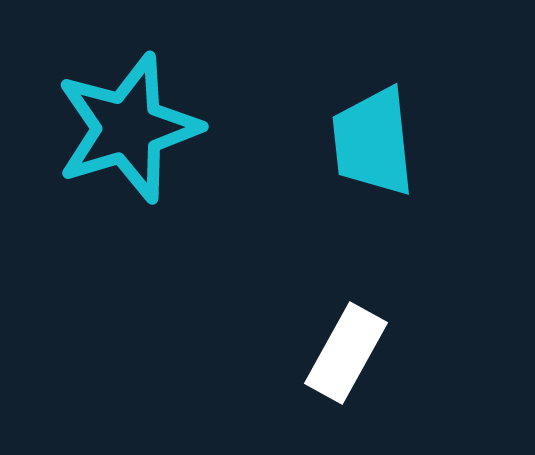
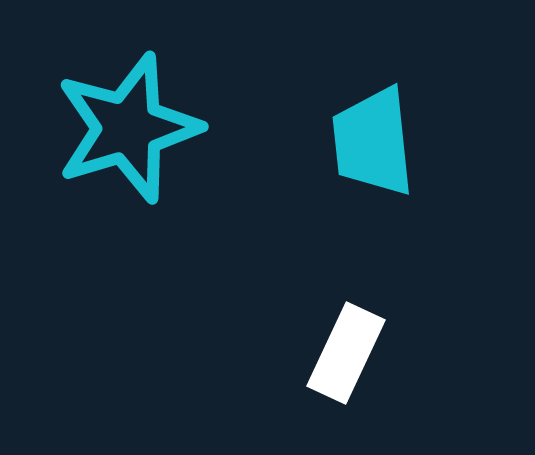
white rectangle: rotated 4 degrees counterclockwise
